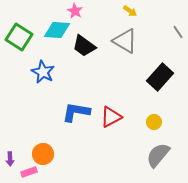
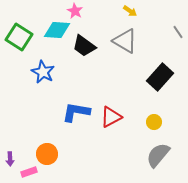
orange circle: moved 4 px right
